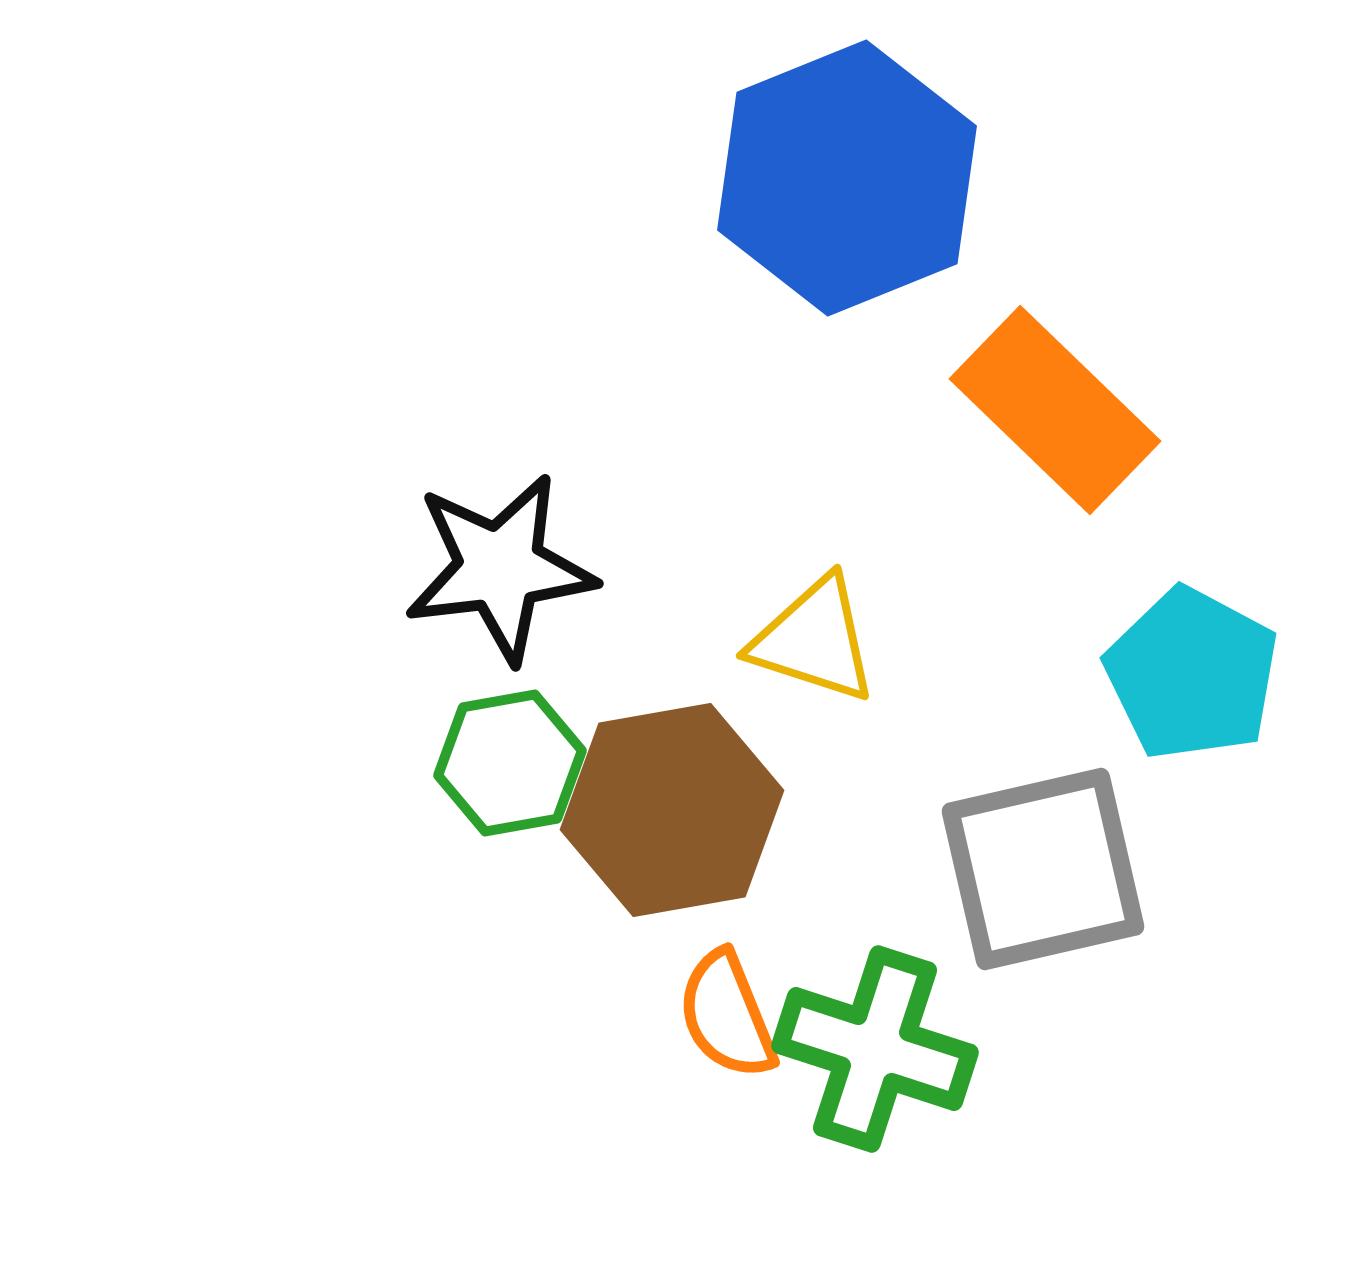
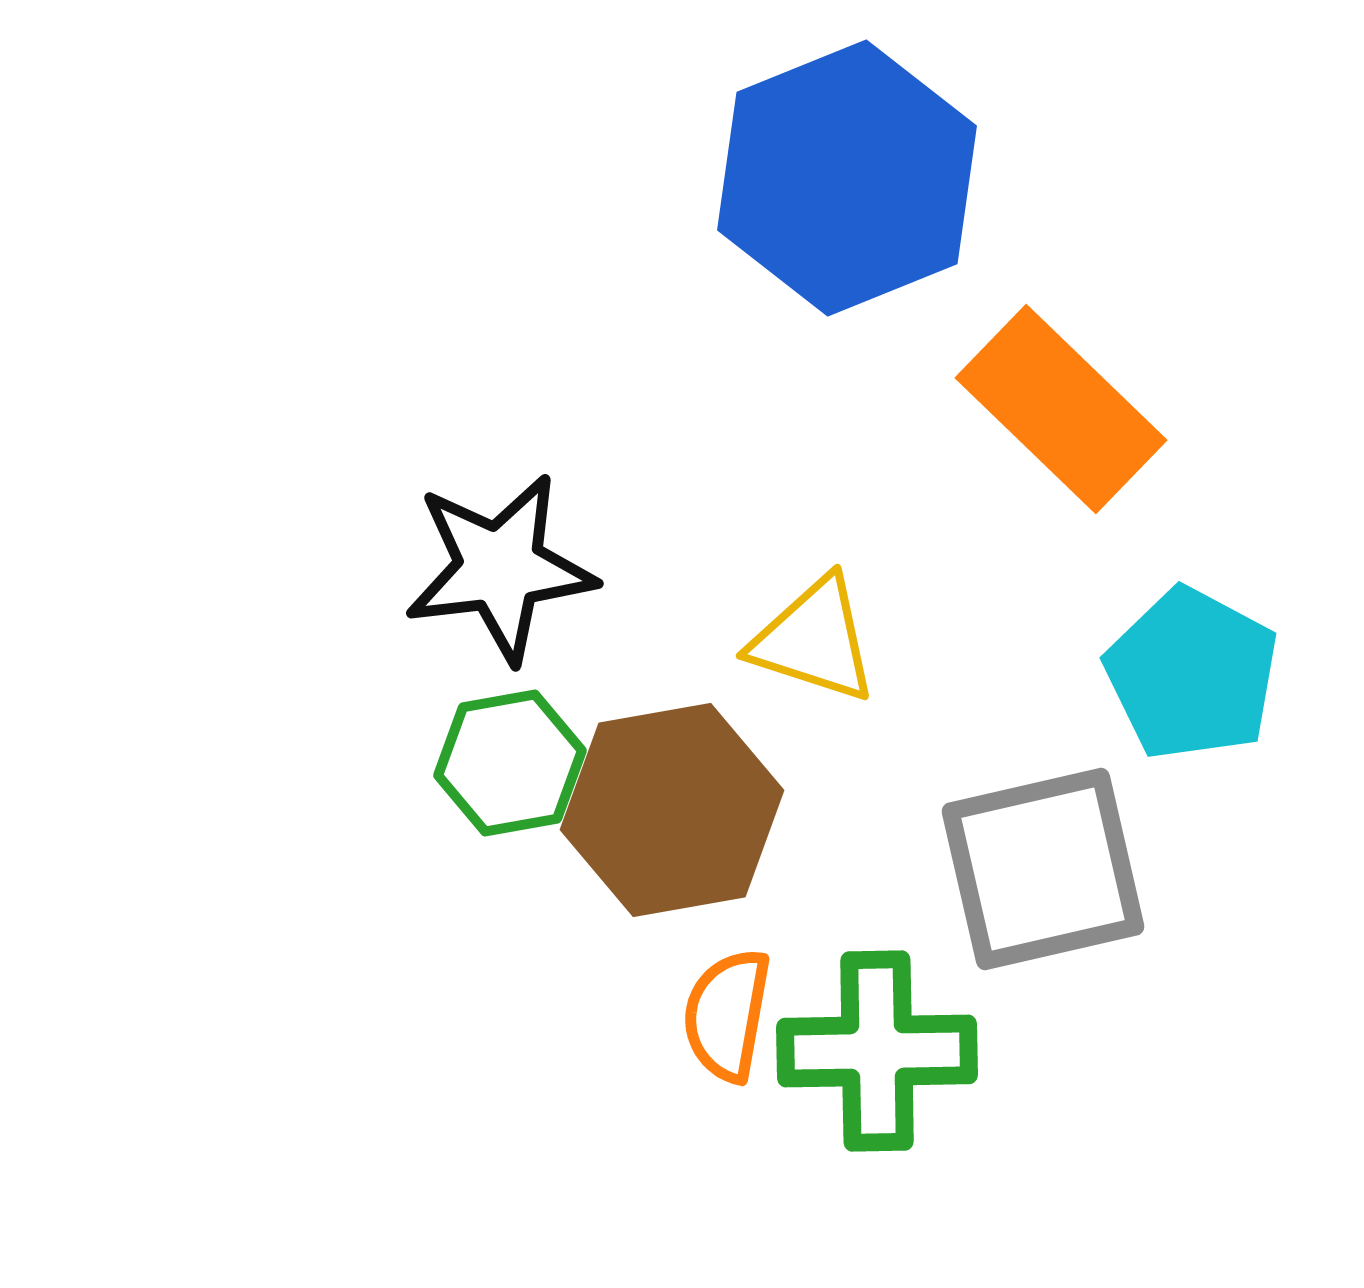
orange rectangle: moved 6 px right, 1 px up
orange semicircle: rotated 32 degrees clockwise
green cross: moved 2 px right, 2 px down; rotated 19 degrees counterclockwise
